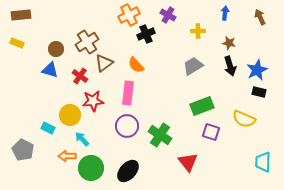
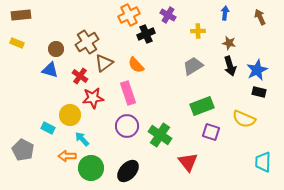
pink rectangle: rotated 25 degrees counterclockwise
red star: moved 3 px up
